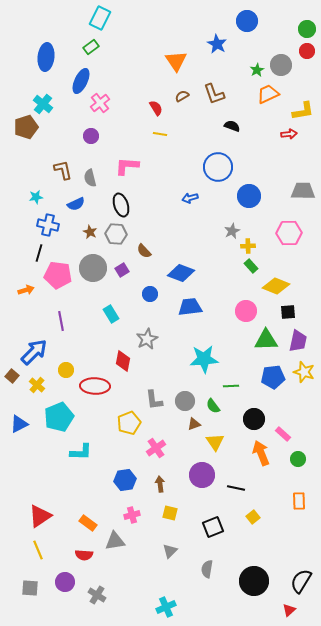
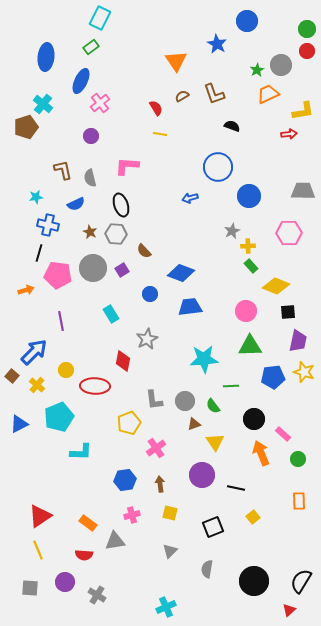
green triangle at (266, 340): moved 16 px left, 6 px down
